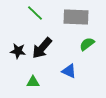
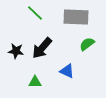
black star: moved 2 px left
blue triangle: moved 2 px left
green triangle: moved 2 px right
